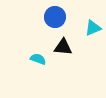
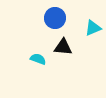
blue circle: moved 1 px down
